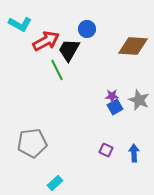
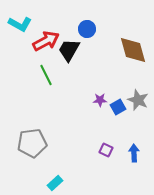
brown diamond: moved 4 px down; rotated 72 degrees clockwise
green line: moved 11 px left, 5 px down
purple star: moved 12 px left, 4 px down
gray star: moved 1 px left
blue square: moved 3 px right
